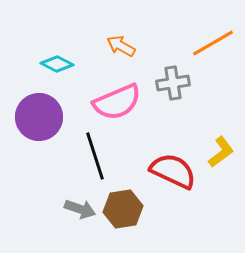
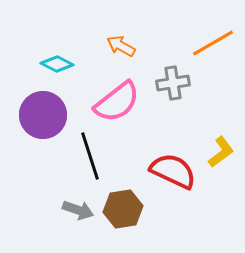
pink semicircle: rotated 15 degrees counterclockwise
purple circle: moved 4 px right, 2 px up
black line: moved 5 px left
gray arrow: moved 2 px left, 1 px down
